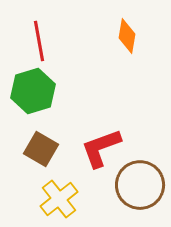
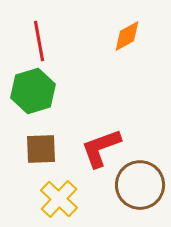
orange diamond: rotated 52 degrees clockwise
brown square: rotated 32 degrees counterclockwise
yellow cross: rotated 9 degrees counterclockwise
